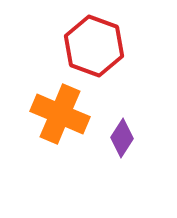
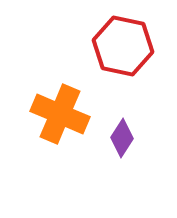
red hexagon: moved 29 px right; rotated 8 degrees counterclockwise
